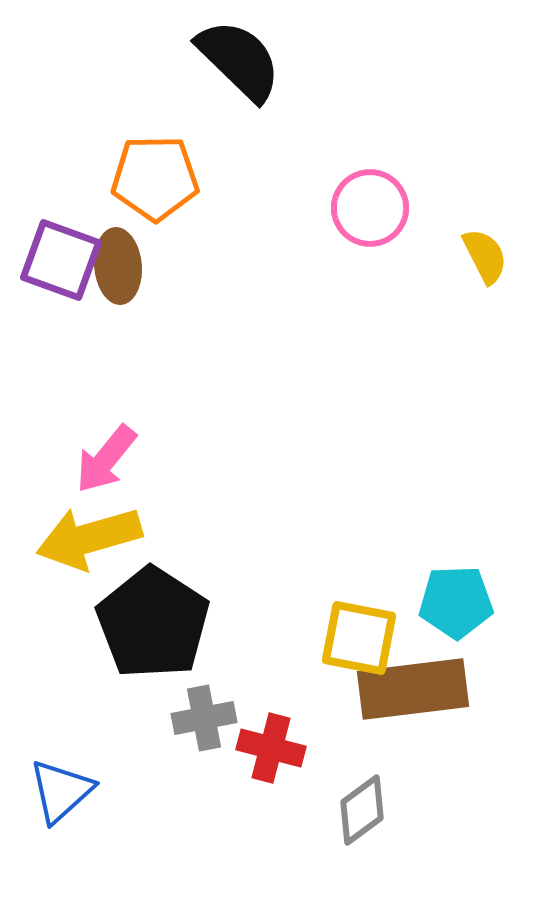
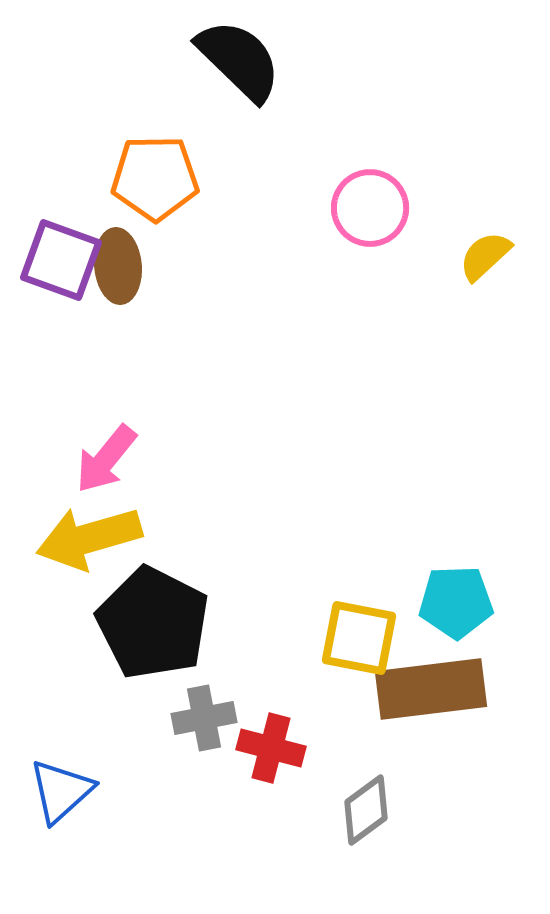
yellow semicircle: rotated 106 degrees counterclockwise
black pentagon: rotated 6 degrees counterclockwise
brown rectangle: moved 18 px right
gray diamond: moved 4 px right
